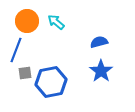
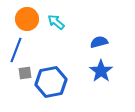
orange circle: moved 2 px up
